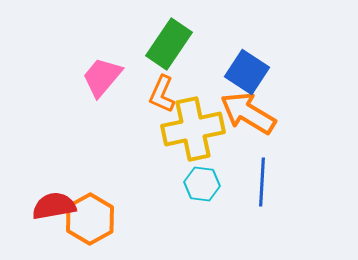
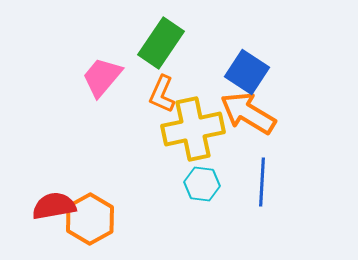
green rectangle: moved 8 px left, 1 px up
